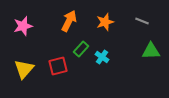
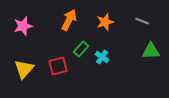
orange arrow: moved 1 px up
